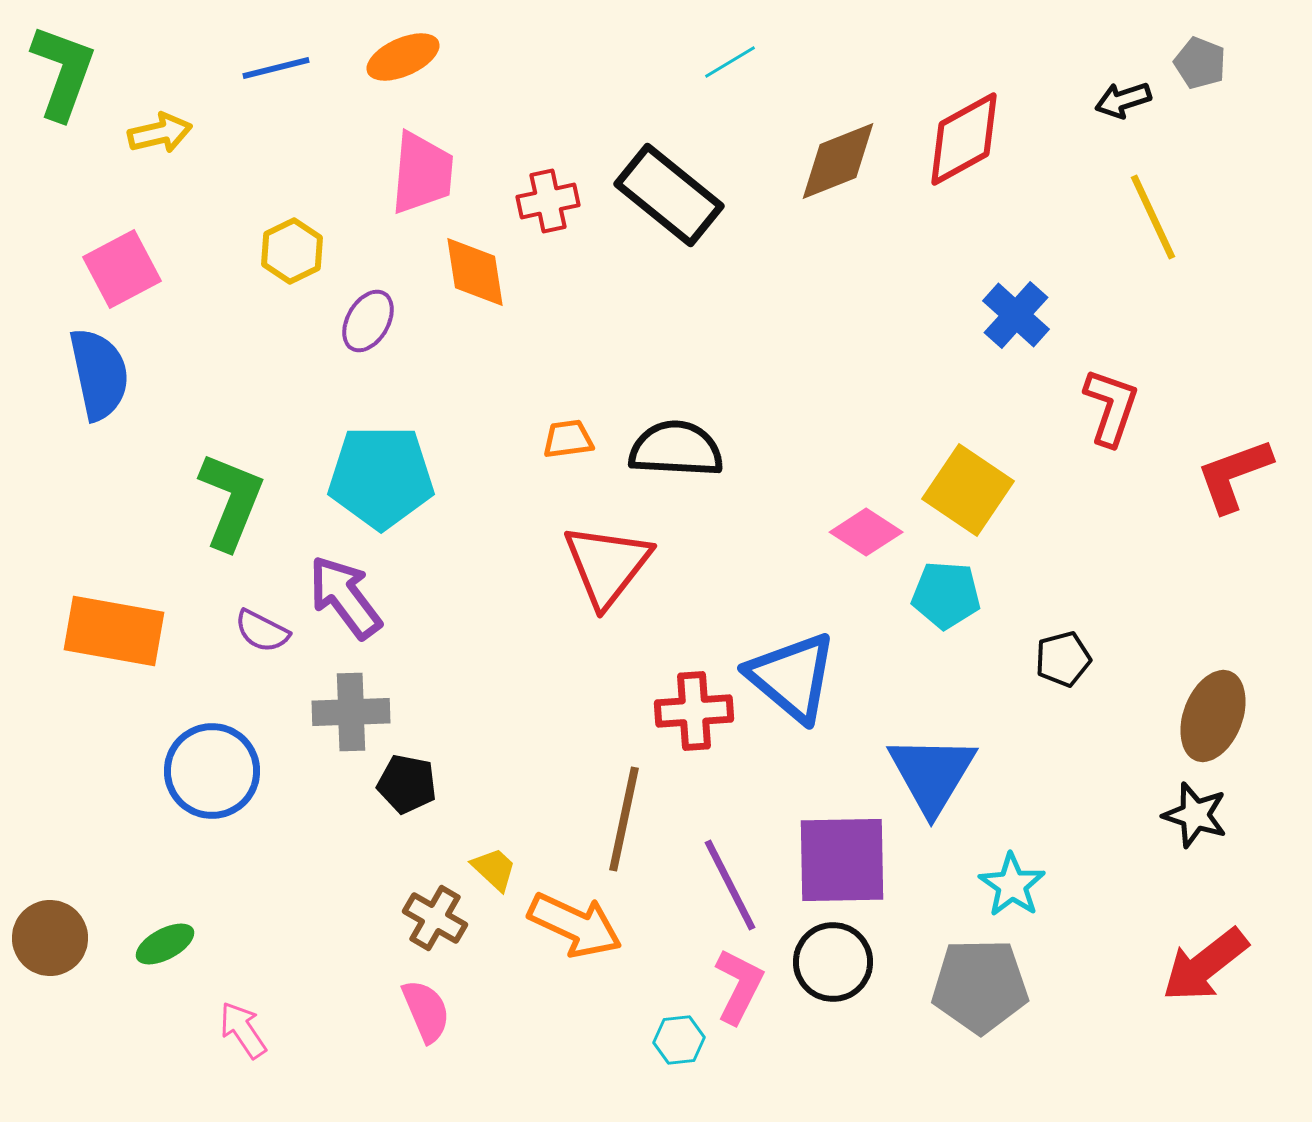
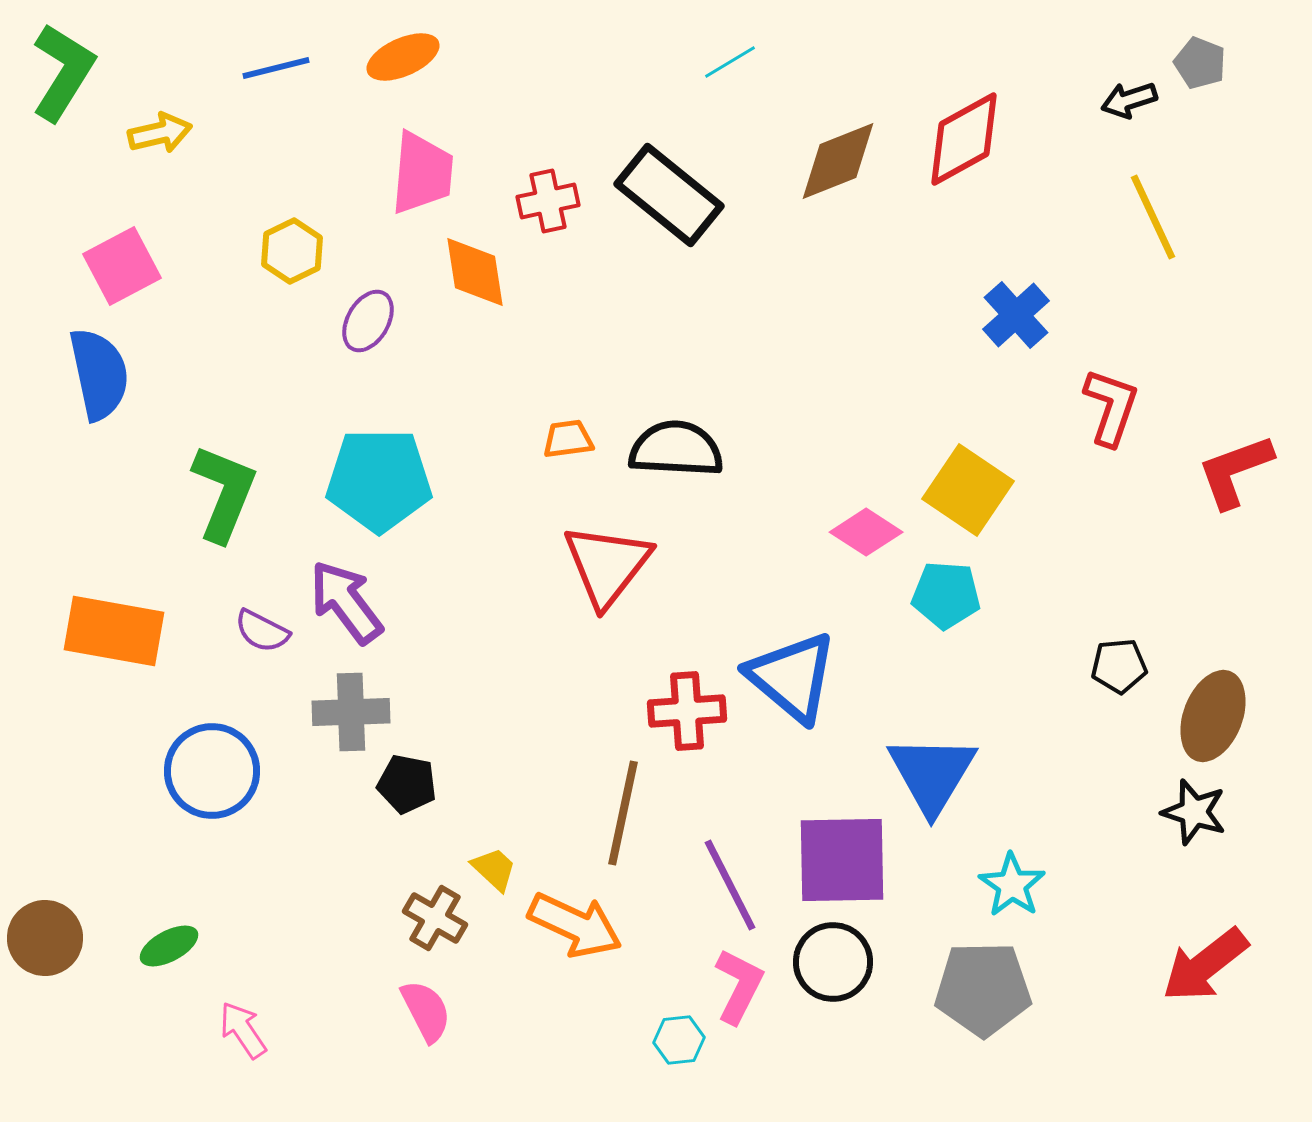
green L-shape at (63, 72): rotated 12 degrees clockwise
black arrow at (1123, 100): moved 6 px right
pink square at (122, 269): moved 3 px up
blue cross at (1016, 315): rotated 6 degrees clockwise
red L-shape at (1234, 475): moved 1 px right, 4 px up
cyan pentagon at (381, 477): moved 2 px left, 3 px down
green L-shape at (231, 501): moved 7 px left, 8 px up
purple arrow at (345, 597): moved 1 px right, 5 px down
black pentagon at (1063, 659): moved 56 px right, 7 px down; rotated 10 degrees clockwise
red cross at (694, 711): moved 7 px left
black star at (1195, 815): moved 1 px left, 3 px up
brown line at (624, 819): moved 1 px left, 6 px up
brown circle at (50, 938): moved 5 px left
green ellipse at (165, 944): moved 4 px right, 2 px down
gray pentagon at (980, 986): moved 3 px right, 3 px down
pink semicircle at (426, 1011): rotated 4 degrees counterclockwise
